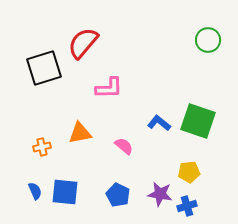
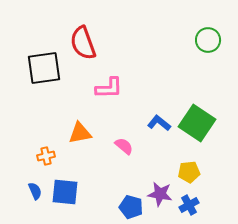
red semicircle: rotated 60 degrees counterclockwise
black square: rotated 9 degrees clockwise
green square: moved 1 px left, 2 px down; rotated 15 degrees clockwise
orange cross: moved 4 px right, 9 px down
blue pentagon: moved 13 px right, 12 px down; rotated 10 degrees counterclockwise
blue cross: moved 2 px right, 1 px up; rotated 12 degrees counterclockwise
